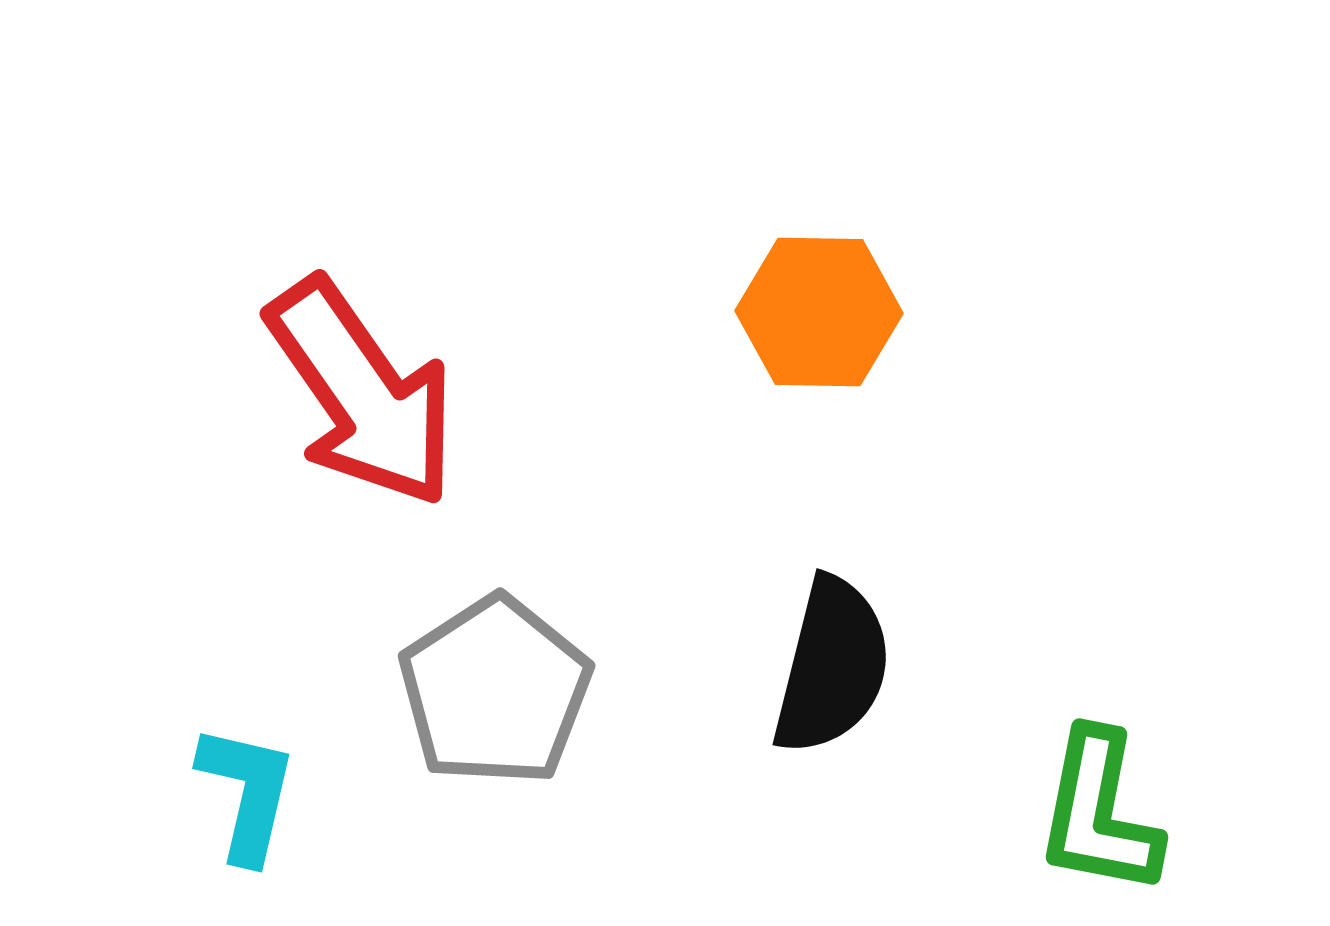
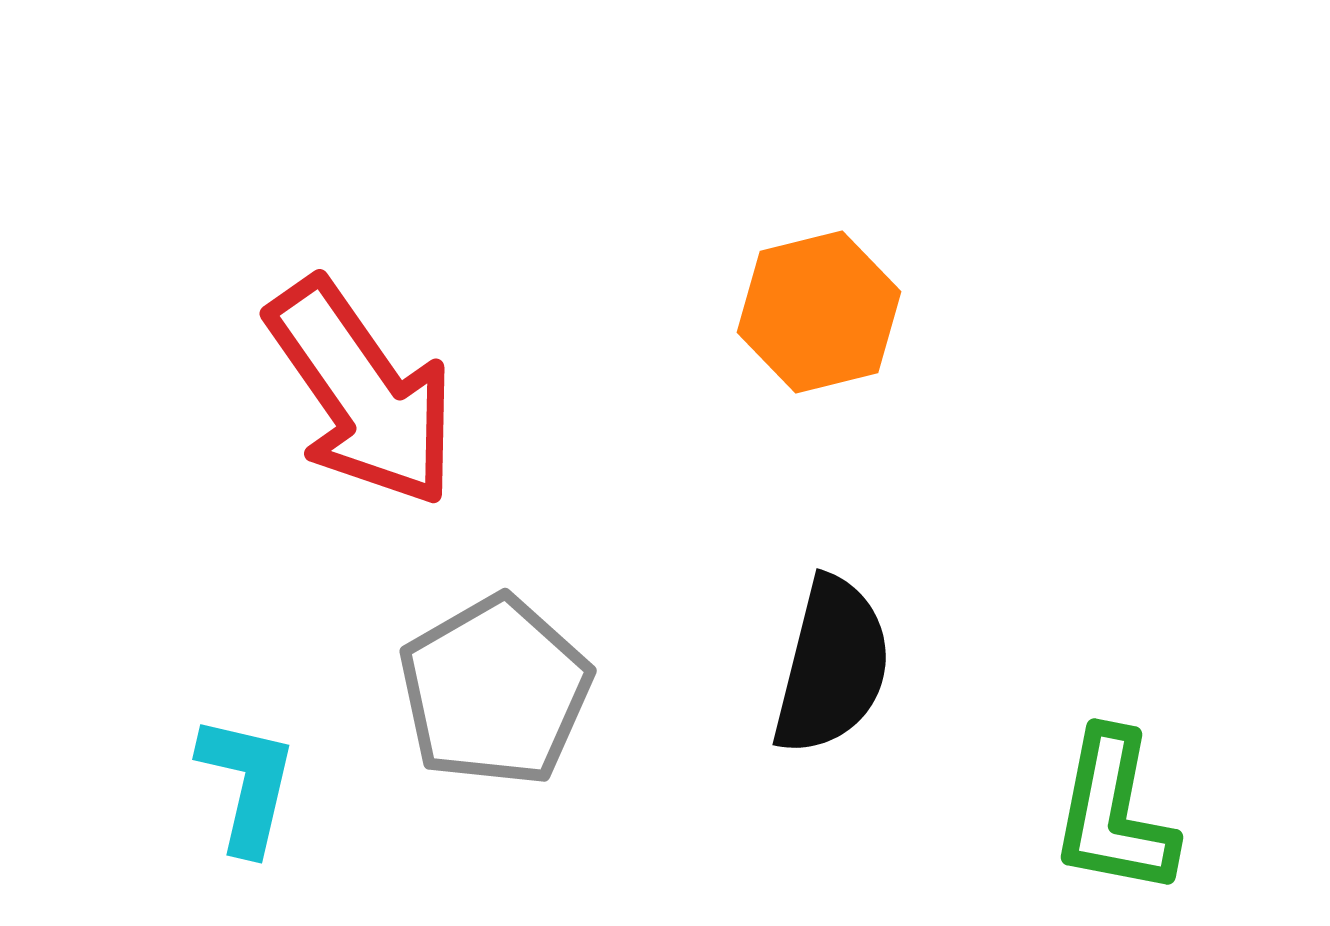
orange hexagon: rotated 15 degrees counterclockwise
gray pentagon: rotated 3 degrees clockwise
cyan L-shape: moved 9 px up
green L-shape: moved 15 px right
